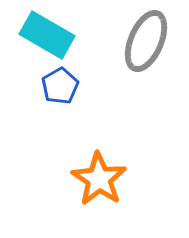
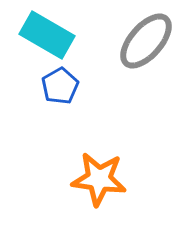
gray ellipse: rotated 18 degrees clockwise
orange star: rotated 26 degrees counterclockwise
